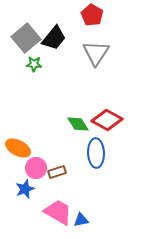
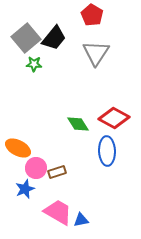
red diamond: moved 7 px right, 2 px up
blue ellipse: moved 11 px right, 2 px up
